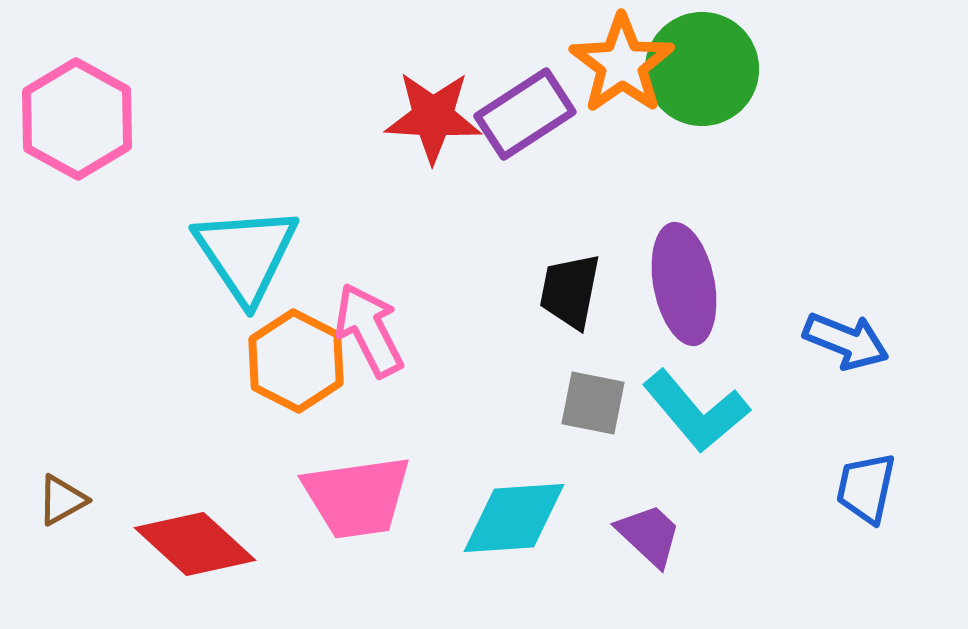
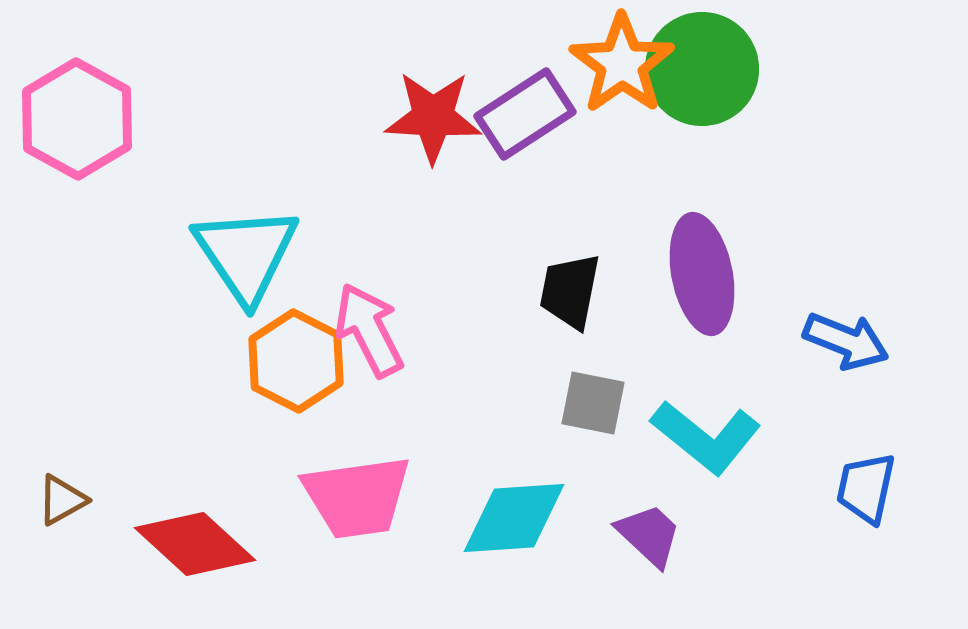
purple ellipse: moved 18 px right, 10 px up
cyan L-shape: moved 10 px right, 26 px down; rotated 11 degrees counterclockwise
